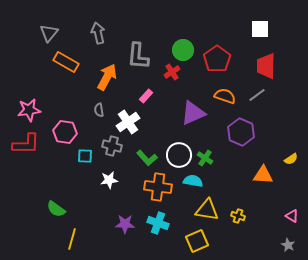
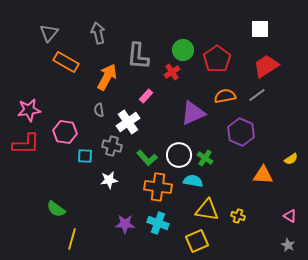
red trapezoid: rotated 56 degrees clockwise
orange semicircle: rotated 30 degrees counterclockwise
pink triangle: moved 2 px left
